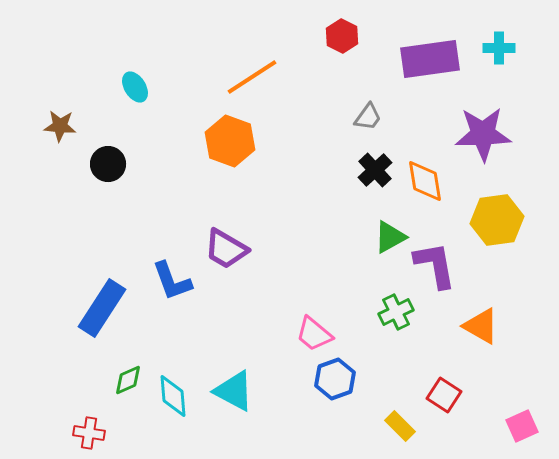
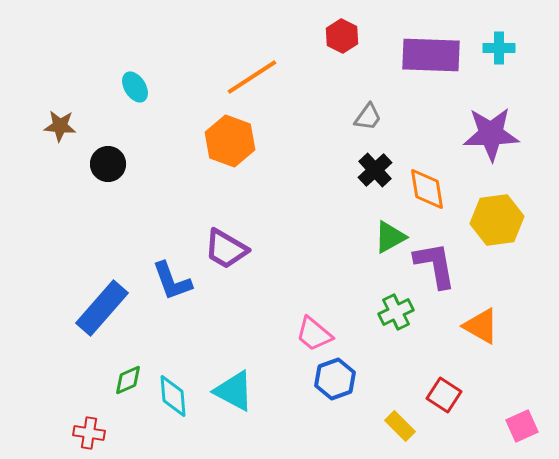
purple rectangle: moved 1 px right, 4 px up; rotated 10 degrees clockwise
purple star: moved 8 px right
orange diamond: moved 2 px right, 8 px down
blue rectangle: rotated 8 degrees clockwise
